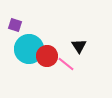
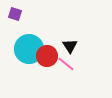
purple square: moved 11 px up
black triangle: moved 9 px left
